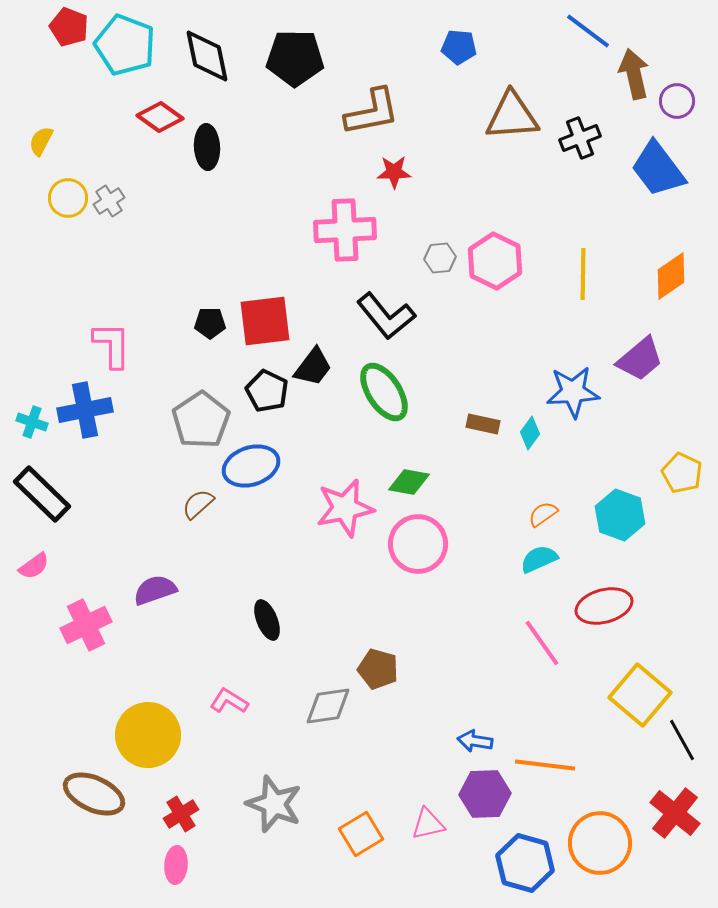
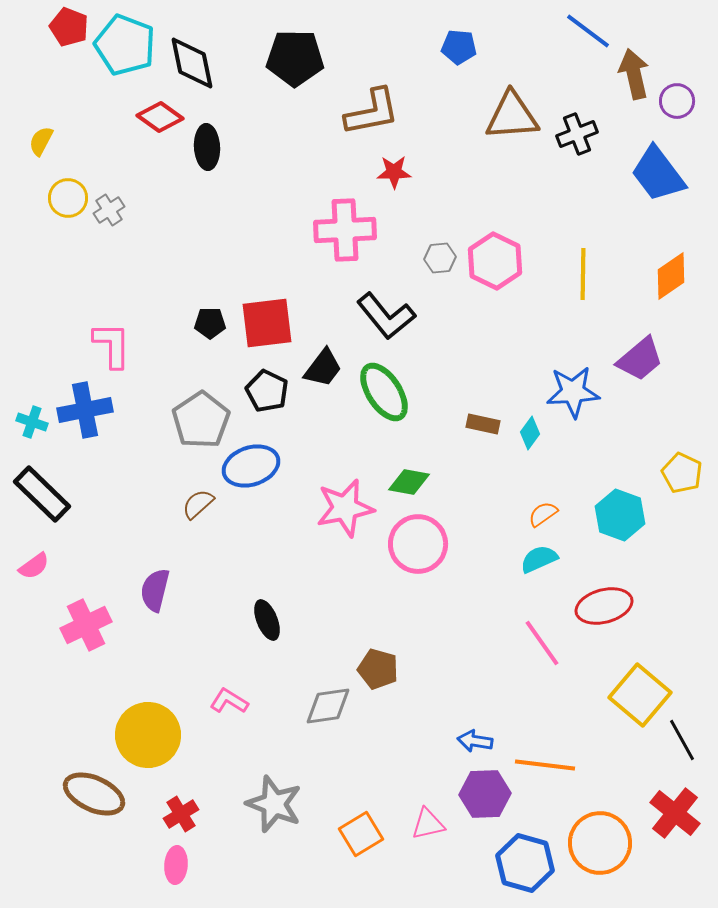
black diamond at (207, 56): moved 15 px left, 7 px down
black cross at (580, 138): moved 3 px left, 4 px up
blue trapezoid at (658, 169): moved 5 px down
gray cross at (109, 201): moved 9 px down
red square at (265, 321): moved 2 px right, 2 px down
black trapezoid at (313, 367): moved 10 px right, 1 px down
purple semicircle at (155, 590): rotated 57 degrees counterclockwise
